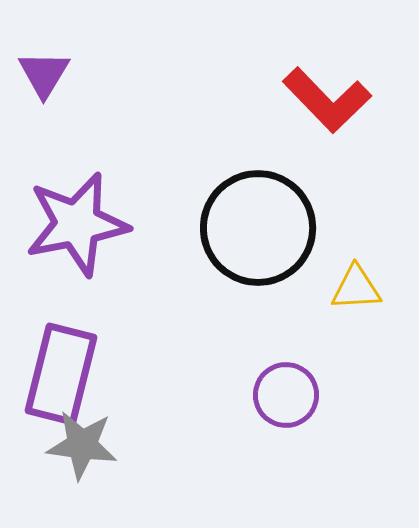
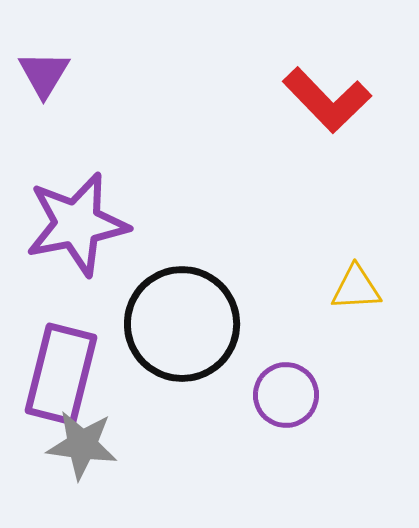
black circle: moved 76 px left, 96 px down
